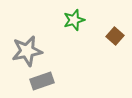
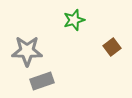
brown square: moved 3 px left, 11 px down; rotated 12 degrees clockwise
gray star: rotated 12 degrees clockwise
